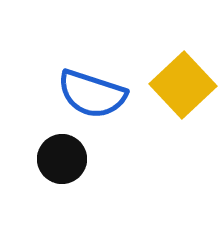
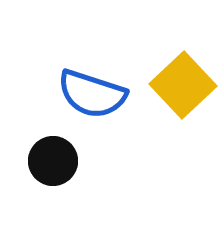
black circle: moved 9 px left, 2 px down
